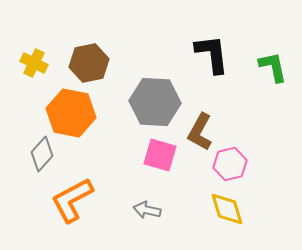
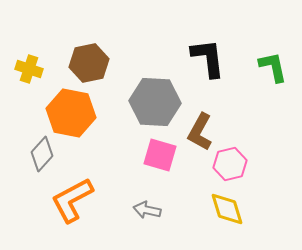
black L-shape: moved 4 px left, 4 px down
yellow cross: moved 5 px left, 6 px down; rotated 8 degrees counterclockwise
